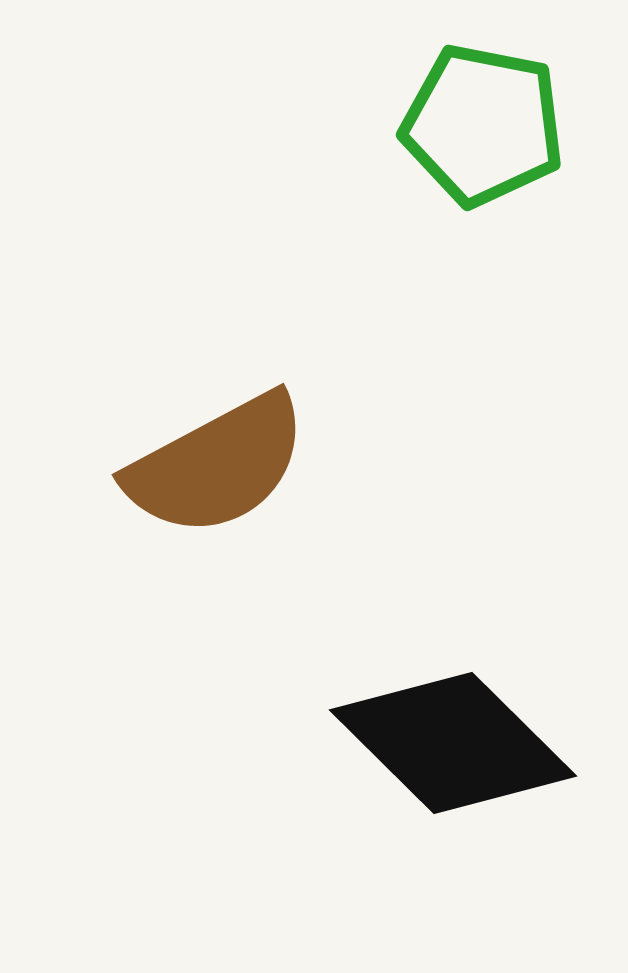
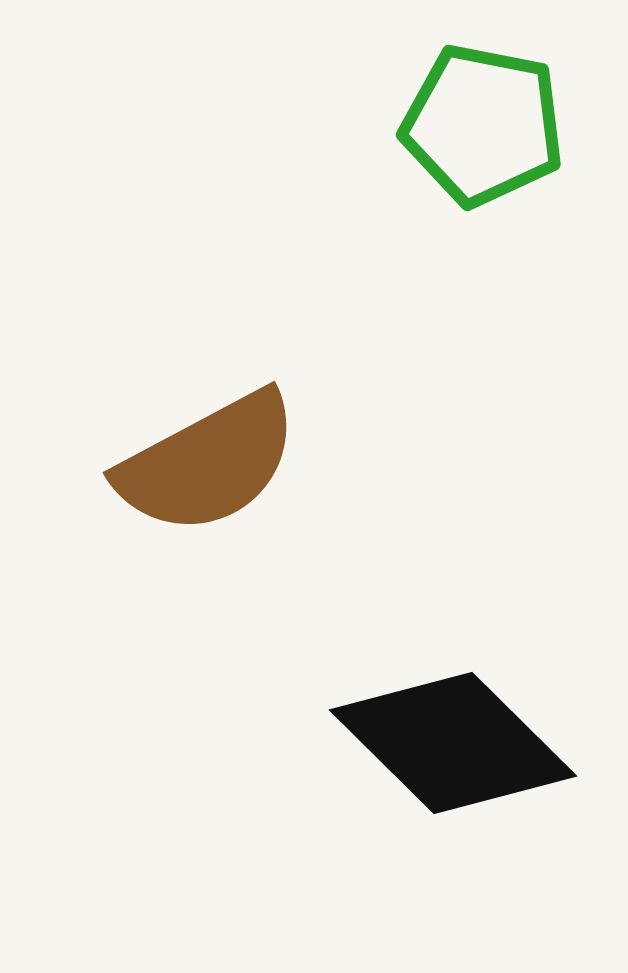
brown semicircle: moved 9 px left, 2 px up
